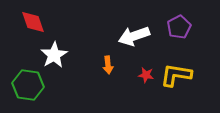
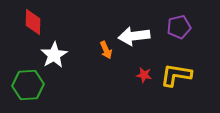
red diamond: rotated 20 degrees clockwise
purple pentagon: rotated 15 degrees clockwise
white arrow: rotated 12 degrees clockwise
orange arrow: moved 2 px left, 15 px up; rotated 18 degrees counterclockwise
red star: moved 2 px left
green hexagon: rotated 12 degrees counterclockwise
